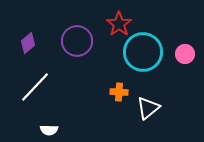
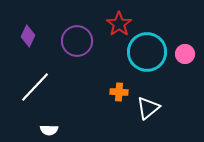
purple diamond: moved 7 px up; rotated 25 degrees counterclockwise
cyan circle: moved 4 px right
